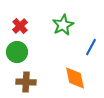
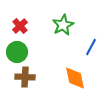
brown cross: moved 1 px left, 5 px up
